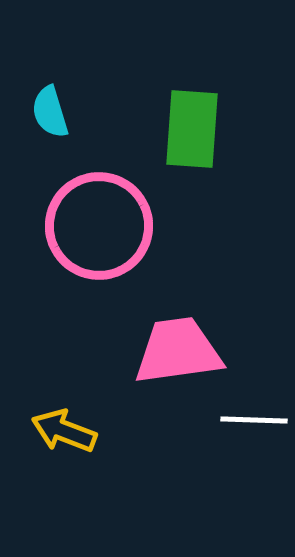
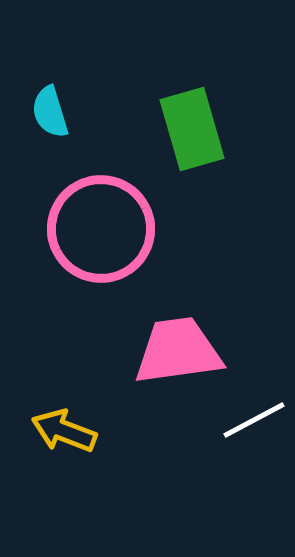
green rectangle: rotated 20 degrees counterclockwise
pink circle: moved 2 px right, 3 px down
white line: rotated 30 degrees counterclockwise
